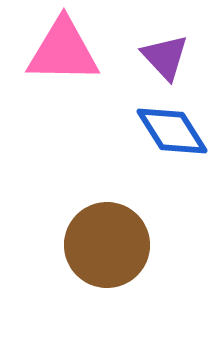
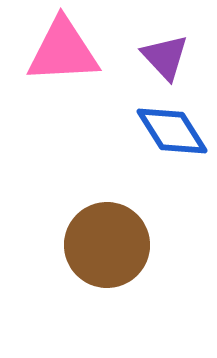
pink triangle: rotated 4 degrees counterclockwise
